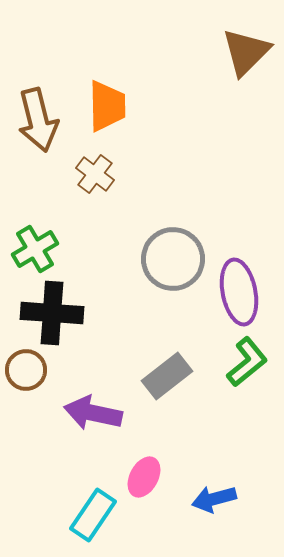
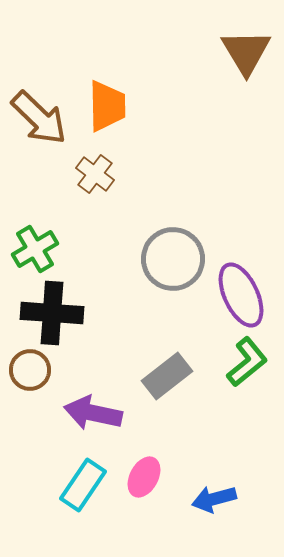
brown triangle: rotated 16 degrees counterclockwise
brown arrow: moved 1 px right, 2 px up; rotated 32 degrees counterclockwise
purple ellipse: moved 2 px right, 3 px down; rotated 14 degrees counterclockwise
brown circle: moved 4 px right
cyan rectangle: moved 10 px left, 30 px up
